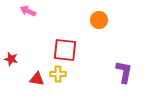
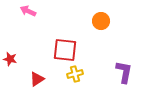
orange circle: moved 2 px right, 1 px down
red star: moved 1 px left
yellow cross: moved 17 px right; rotated 14 degrees counterclockwise
red triangle: rotated 42 degrees counterclockwise
